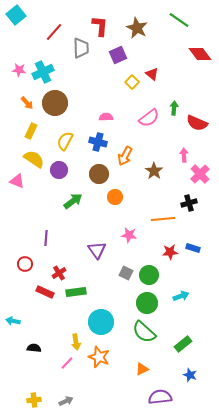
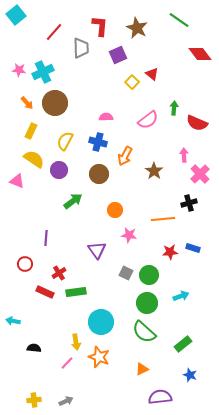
pink semicircle at (149, 118): moved 1 px left, 2 px down
orange circle at (115, 197): moved 13 px down
